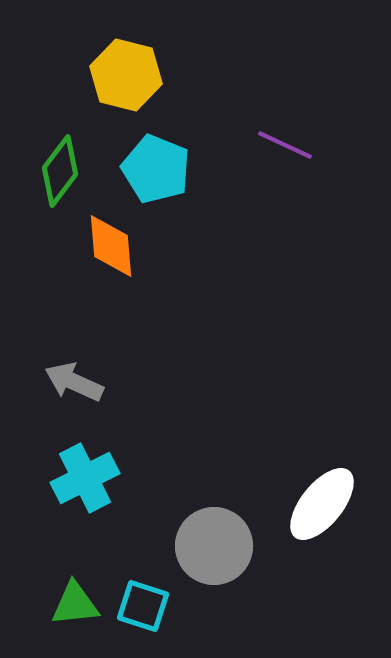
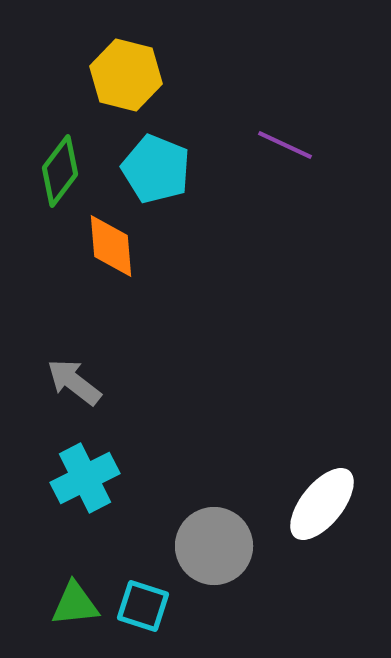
gray arrow: rotated 14 degrees clockwise
